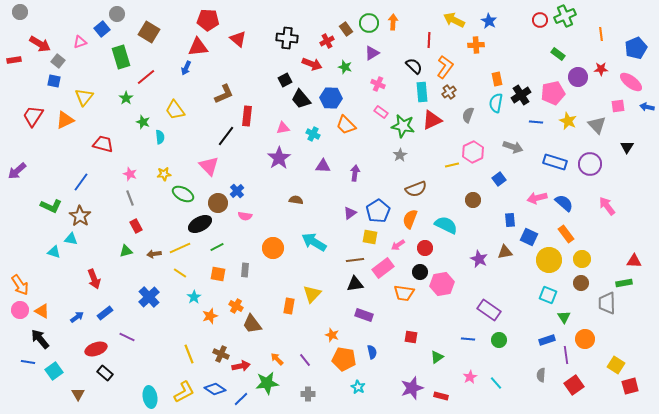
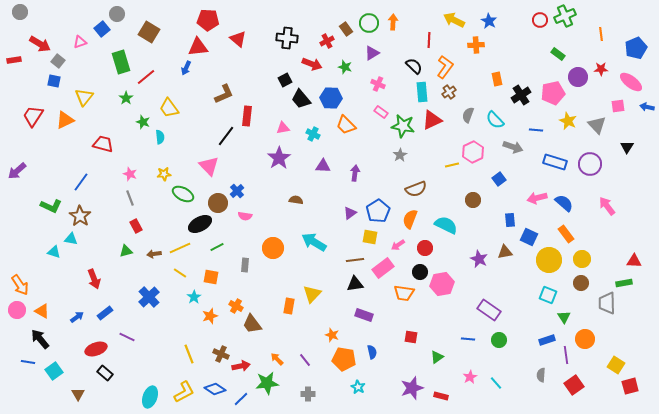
green rectangle at (121, 57): moved 5 px down
cyan semicircle at (496, 103): moved 1 px left, 17 px down; rotated 54 degrees counterclockwise
yellow trapezoid at (175, 110): moved 6 px left, 2 px up
blue line at (536, 122): moved 8 px down
gray rectangle at (245, 270): moved 5 px up
orange square at (218, 274): moved 7 px left, 3 px down
pink circle at (20, 310): moved 3 px left
cyan ellipse at (150, 397): rotated 30 degrees clockwise
